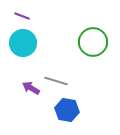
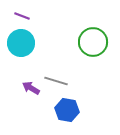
cyan circle: moved 2 px left
